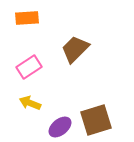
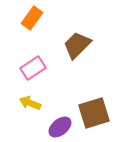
orange rectangle: moved 5 px right; rotated 50 degrees counterclockwise
brown trapezoid: moved 2 px right, 4 px up
pink rectangle: moved 4 px right, 1 px down
brown square: moved 2 px left, 7 px up
